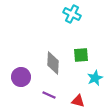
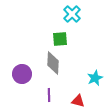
cyan cross: rotated 18 degrees clockwise
green square: moved 21 px left, 16 px up
purple circle: moved 1 px right, 3 px up
purple line: rotated 64 degrees clockwise
